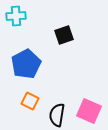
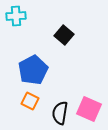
black square: rotated 30 degrees counterclockwise
blue pentagon: moved 7 px right, 6 px down
pink square: moved 2 px up
black semicircle: moved 3 px right, 2 px up
